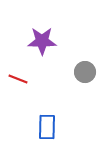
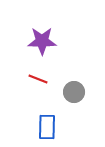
gray circle: moved 11 px left, 20 px down
red line: moved 20 px right
